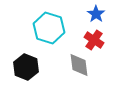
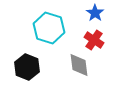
blue star: moved 1 px left, 1 px up
black hexagon: moved 1 px right
